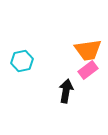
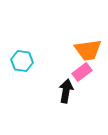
cyan hexagon: rotated 20 degrees clockwise
pink rectangle: moved 6 px left, 2 px down
